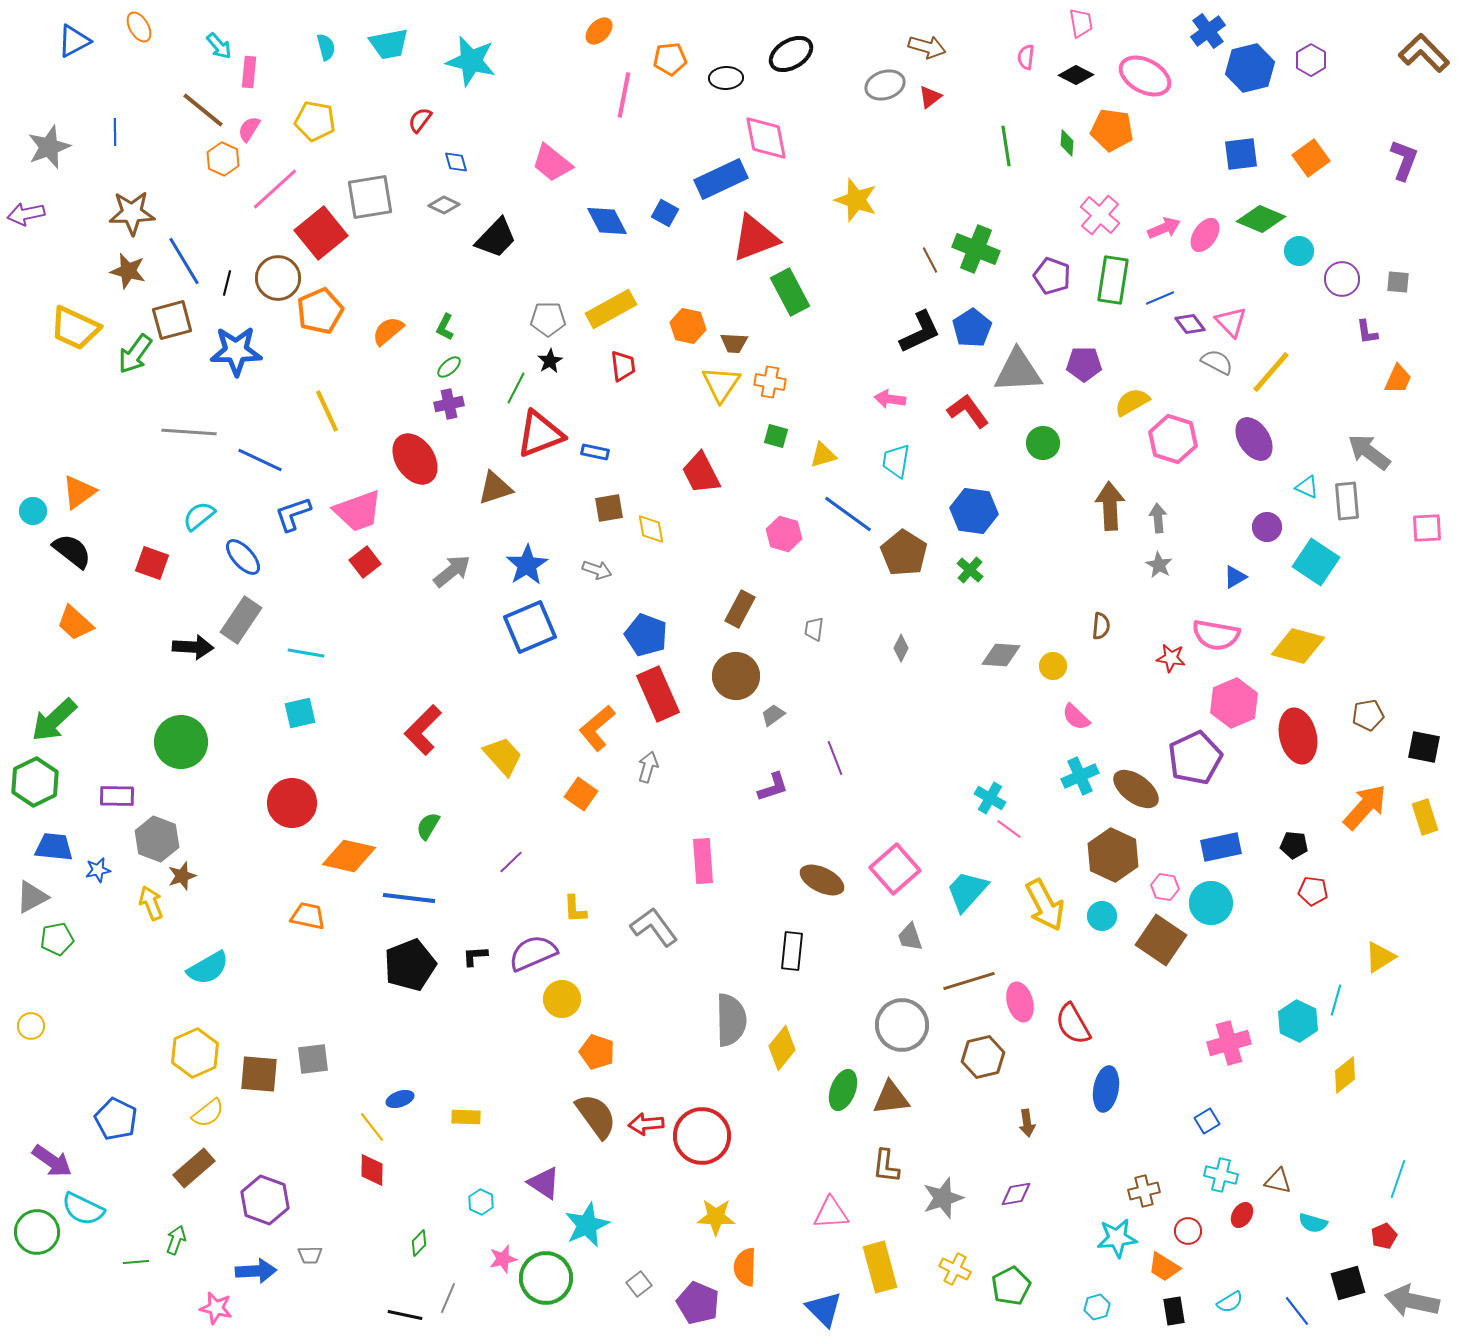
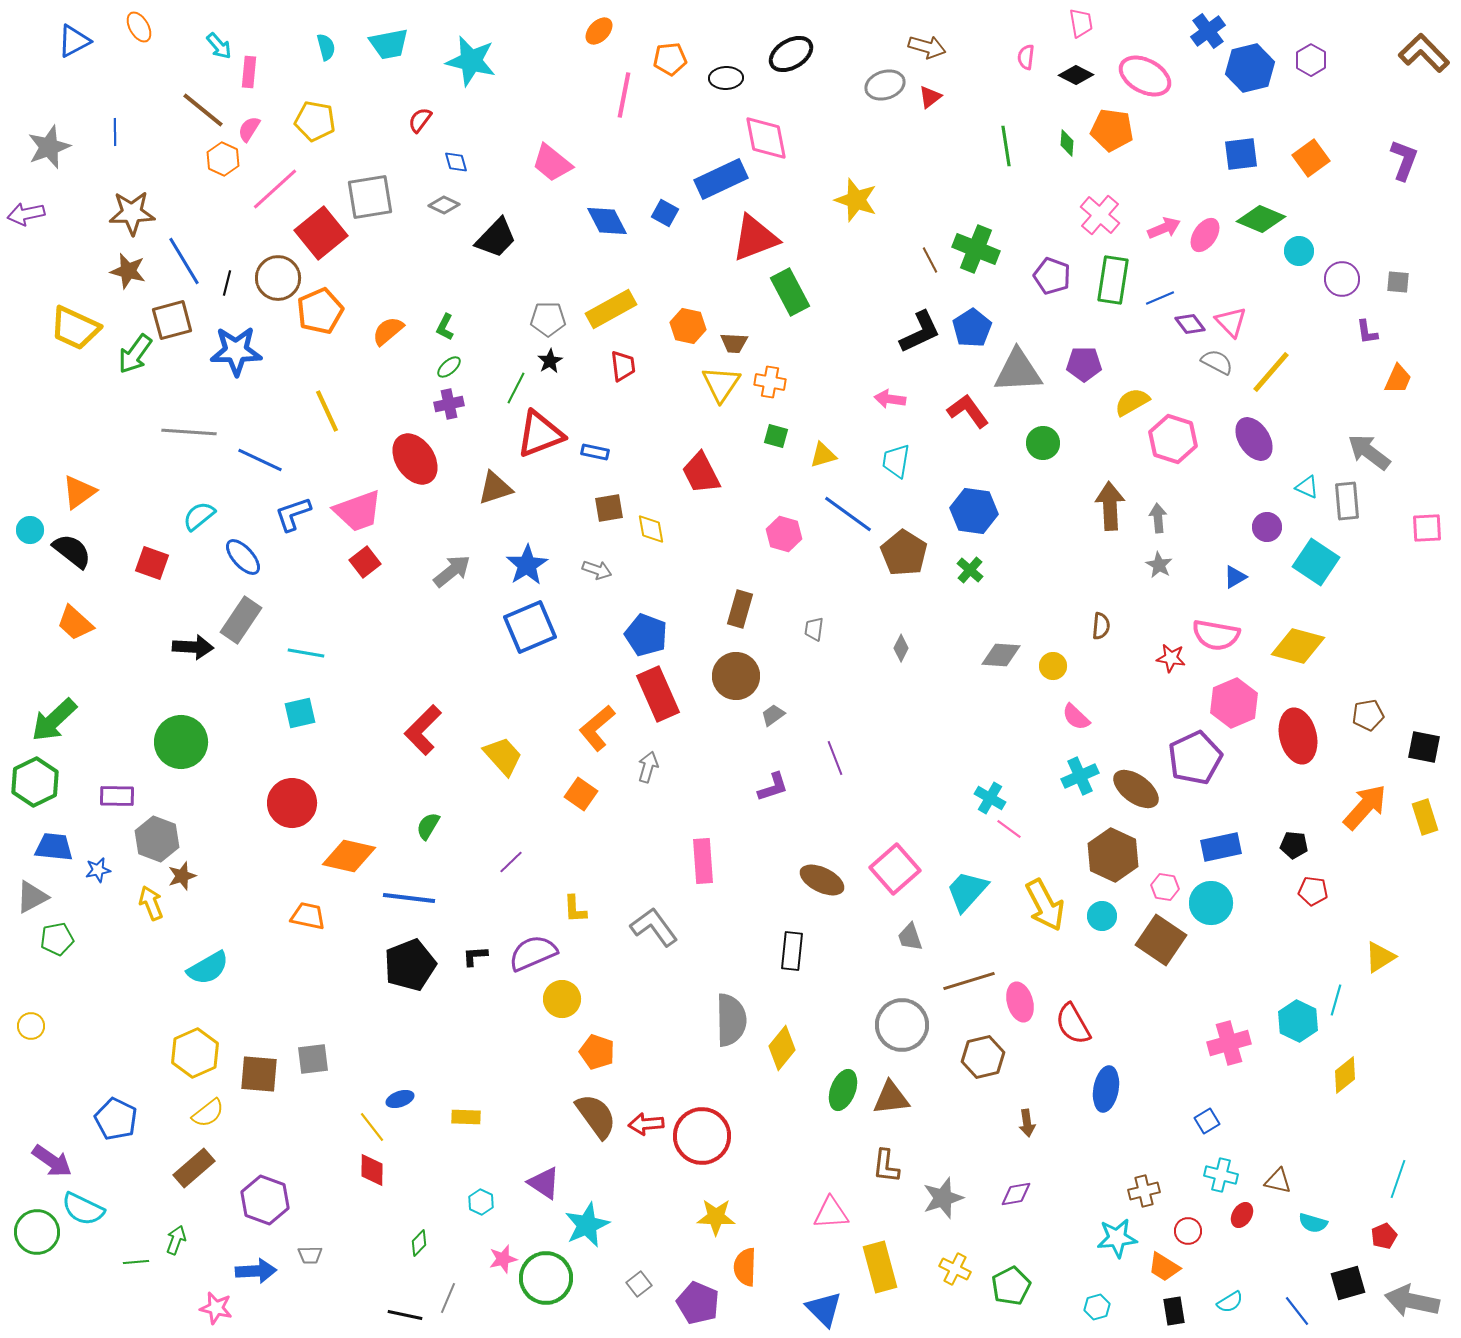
cyan circle at (33, 511): moved 3 px left, 19 px down
brown rectangle at (740, 609): rotated 12 degrees counterclockwise
